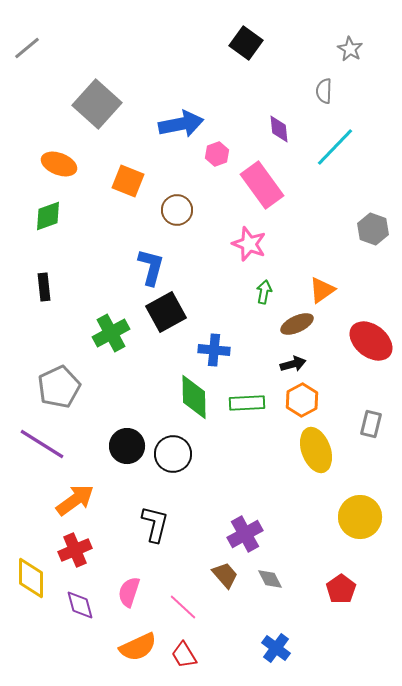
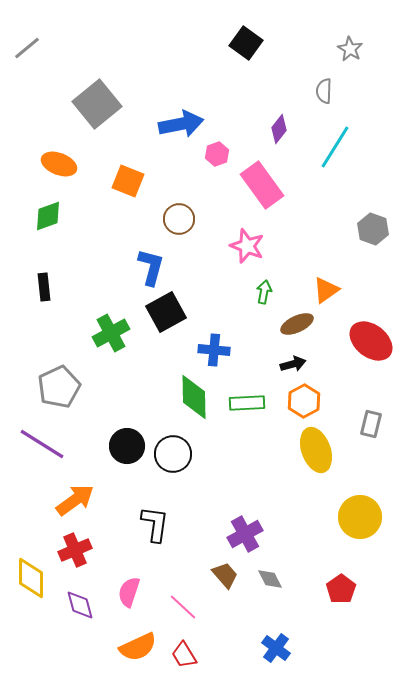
gray square at (97, 104): rotated 9 degrees clockwise
purple diamond at (279, 129): rotated 44 degrees clockwise
cyan line at (335, 147): rotated 12 degrees counterclockwise
brown circle at (177, 210): moved 2 px right, 9 px down
pink star at (249, 244): moved 2 px left, 2 px down
orange triangle at (322, 290): moved 4 px right
orange hexagon at (302, 400): moved 2 px right, 1 px down
black L-shape at (155, 524): rotated 6 degrees counterclockwise
